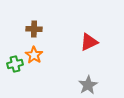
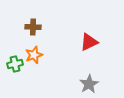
brown cross: moved 1 px left, 2 px up
orange star: rotated 18 degrees clockwise
gray star: moved 1 px right, 1 px up
